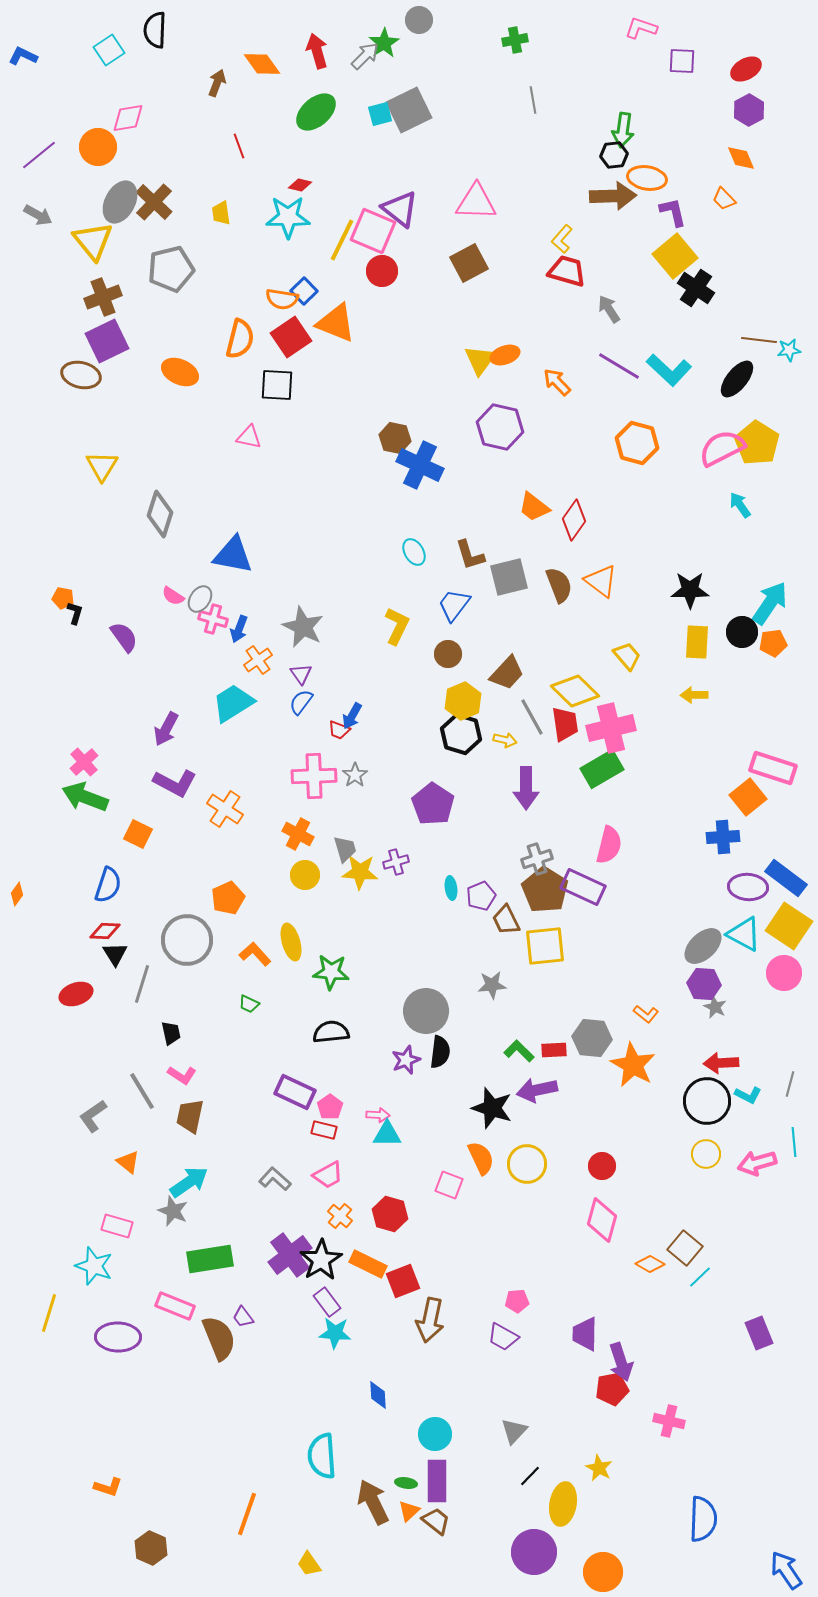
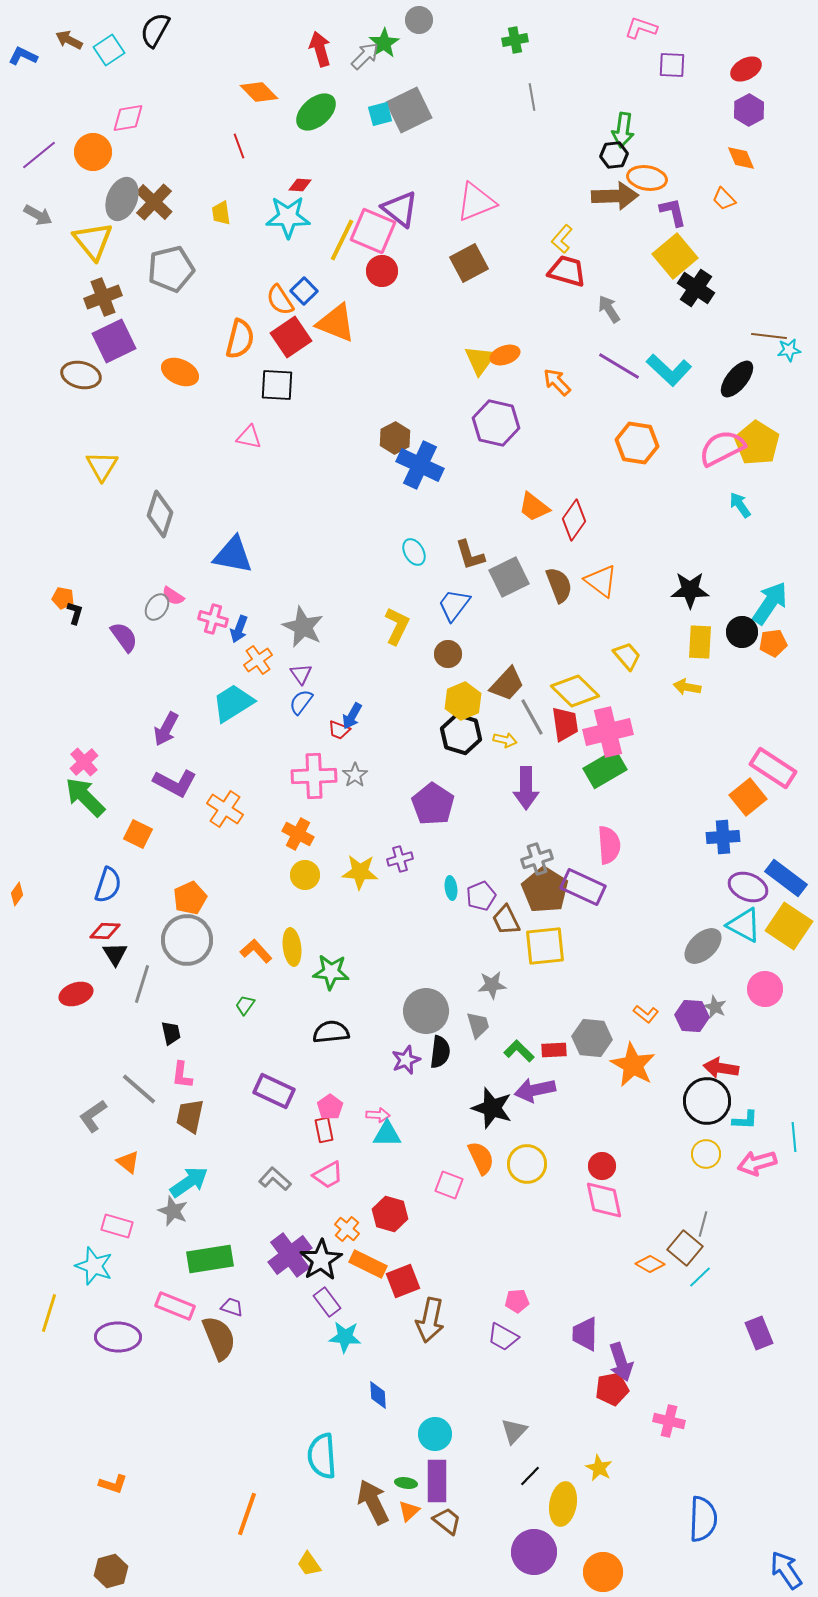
black semicircle at (155, 30): rotated 27 degrees clockwise
red arrow at (317, 51): moved 3 px right, 2 px up
purple square at (682, 61): moved 10 px left, 4 px down
orange diamond at (262, 64): moved 3 px left, 28 px down; rotated 9 degrees counterclockwise
brown arrow at (217, 83): moved 148 px left, 43 px up; rotated 84 degrees counterclockwise
gray line at (533, 100): moved 1 px left, 3 px up
orange circle at (98, 147): moved 5 px left, 5 px down
red diamond at (300, 185): rotated 10 degrees counterclockwise
brown arrow at (613, 196): moved 2 px right
gray ellipse at (120, 202): moved 2 px right, 3 px up; rotated 6 degrees counterclockwise
pink triangle at (476, 202): rotated 24 degrees counterclockwise
orange semicircle at (282, 299): moved 2 px left, 1 px down; rotated 48 degrees clockwise
brown line at (759, 340): moved 10 px right, 4 px up
purple square at (107, 341): moved 7 px right
purple hexagon at (500, 427): moved 4 px left, 4 px up
brown hexagon at (395, 438): rotated 20 degrees clockwise
orange hexagon at (637, 443): rotated 6 degrees counterclockwise
gray square at (509, 577): rotated 12 degrees counterclockwise
gray ellipse at (200, 599): moved 43 px left, 8 px down
yellow rectangle at (697, 642): moved 3 px right
brown trapezoid at (507, 673): moved 11 px down
yellow arrow at (694, 695): moved 7 px left, 8 px up; rotated 12 degrees clockwise
pink cross at (611, 728): moved 3 px left, 4 px down
pink rectangle at (773, 768): rotated 15 degrees clockwise
green rectangle at (602, 769): moved 3 px right
green arrow at (85, 797): rotated 24 degrees clockwise
pink semicircle at (609, 845): rotated 18 degrees counterclockwise
gray trapezoid at (345, 849): moved 133 px right, 176 px down
purple cross at (396, 862): moved 4 px right, 3 px up
purple ellipse at (748, 887): rotated 18 degrees clockwise
orange pentagon at (228, 898): moved 38 px left
cyan triangle at (744, 934): moved 9 px up
yellow ellipse at (291, 942): moved 1 px right, 5 px down; rotated 9 degrees clockwise
orange L-shape at (255, 954): moved 1 px right, 3 px up
pink circle at (784, 973): moved 19 px left, 16 px down
purple hexagon at (704, 984): moved 12 px left, 32 px down
green trapezoid at (249, 1004): moved 4 px left, 1 px down; rotated 100 degrees clockwise
red arrow at (721, 1063): moved 5 px down; rotated 12 degrees clockwise
pink L-shape at (182, 1075): rotated 64 degrees clockwise
gray line at (790, 1084): moved 87 px left, 140 px down
purple arrow at (537, 1090): moved 2 px left
gray line at (142, 1091): moved 3 px left, 2 px up; rotated 18 degrees counterclockwise
purple rectangle at (295, 1092): moved 21 px left, 1 px up
cyan L-shape at (748, 1095): moved 3 px left, 25 px down; rotated 24 degrees counterclockwise
red rectangle at (324, 1130): rotated 65 degrees clockwise
cyan line at (794, 1142): moved 5 px up
orange cross at (340, 1216): moved 7 px right, 13 px down
pink diamond at (602, 1220): moved 2 px right, 20 px up; rotated 27 degrees counterclockwise
purple trapezoid at (243, 1317): moved 11 px left, 10 px up; rotated 145 degrees clockwise
cyan star at (335, 1333): moved 10 px right, 4 px down
orange L-shape at (108, 1487): moved 5 px right, 3 px up
brown trapezoid at (436, 1521): moved 11 px right
brown hexagon at (151, 1548): moved 40 px left, 23 px down; rotated 20 degrees clockwise
